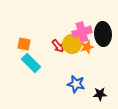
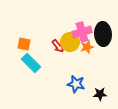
yellow circle: moved 2 px left, 2 px up
